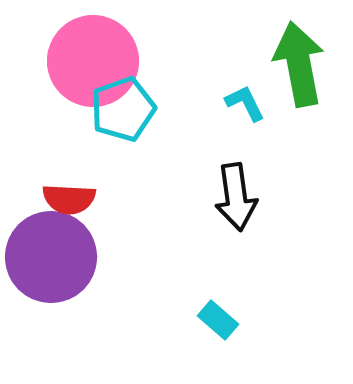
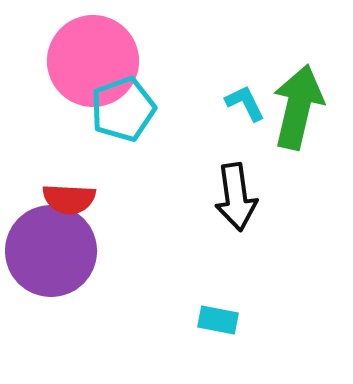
green arrow: moved 1 px left, 43 px down; rotated 24 degrees clockwise
purple circle: moved 6 px up
cyan rectangle: rotated 30 degrees counterclockwise
